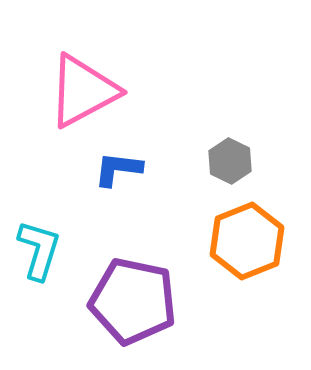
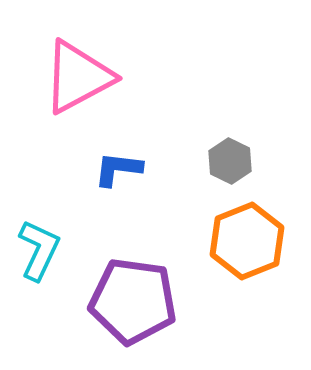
pink triangle: moved 5 px left, 14 px up
cyan L-shape: rotated 8 degrees clockwise
purple pentagon: rotated 4 degrees counterclockwise
